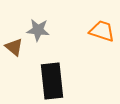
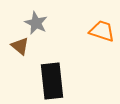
gray star: moved 2 px left, 7 px up; rotated 20 degrees clockwise
brown triangle: moved 6 px right, 1 px up
